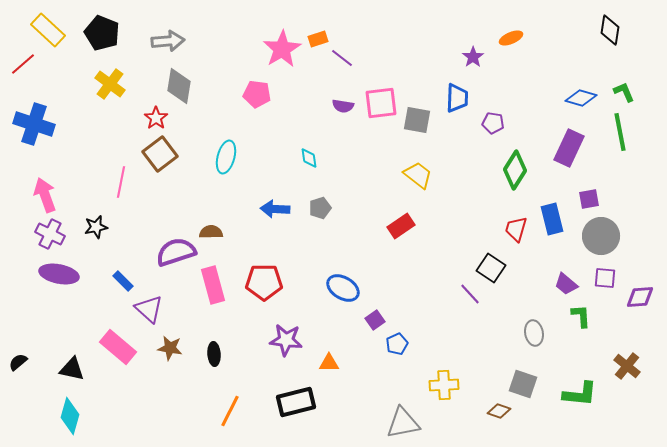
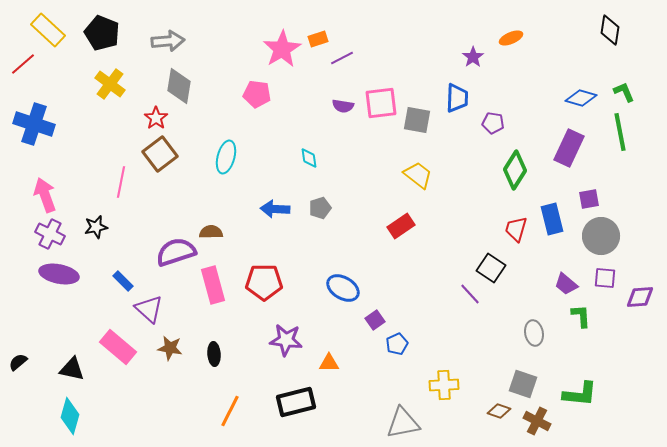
purple line at (342, 58): rotated 65 degrees counterclockwise
brown cross at (627, 366): moved 90 px left, 55 px down; rotated 12 degrees counterclockwise
